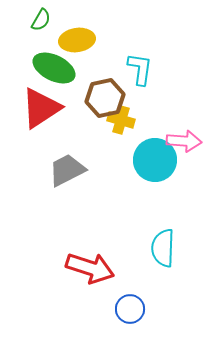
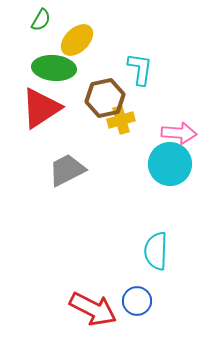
yellow ellipse: rotated 36 degrees counterclockwise
green ellipse: rotated 21 degrees counterclockwise
yellow cross: rotated 32 degrees counterclockwise
pink arrow: moved 5 px left, 8 px up
cyan circle: moved 15 px right, 4 px down
cyan semicircle: moved 7 px left, 3 px down
red arrow: moved 3 px right, 41 px down; rotated 9 degrees clockwise
blue circle: moved 7 px right, 8 px up
